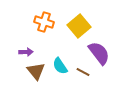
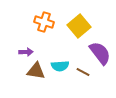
purple semicircle: moved 1 px right
cyan semicircle: rotated 60 degrees counterclockwise
brown triangle: rotated 42 degrees counterclockwise
